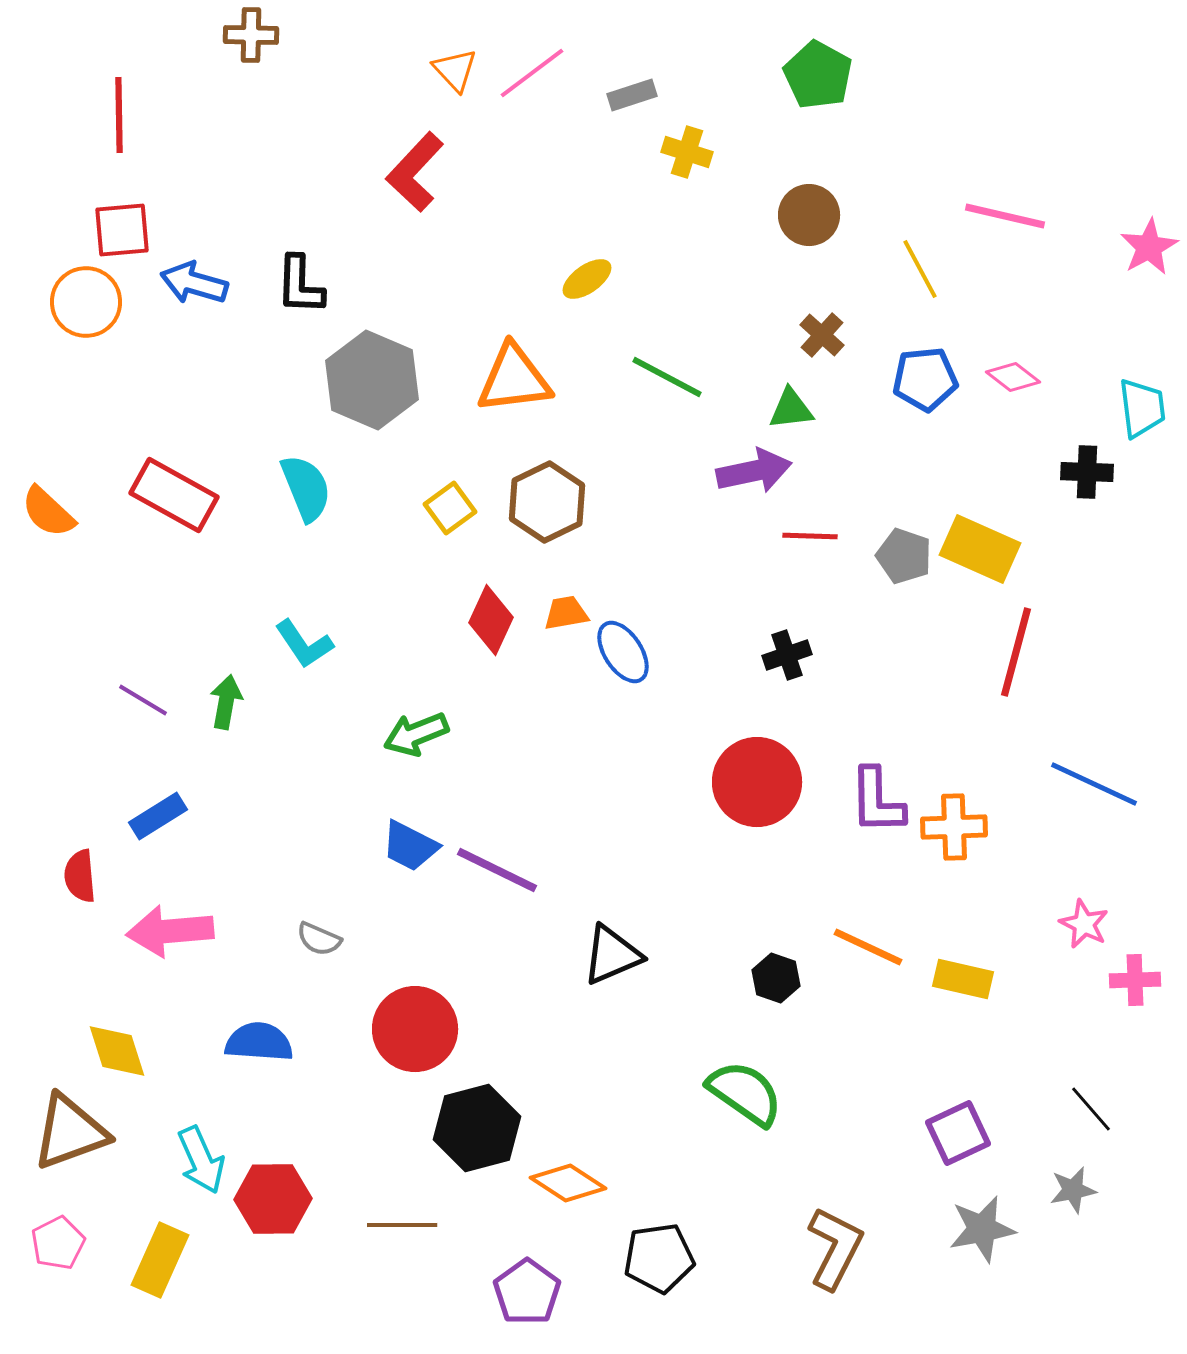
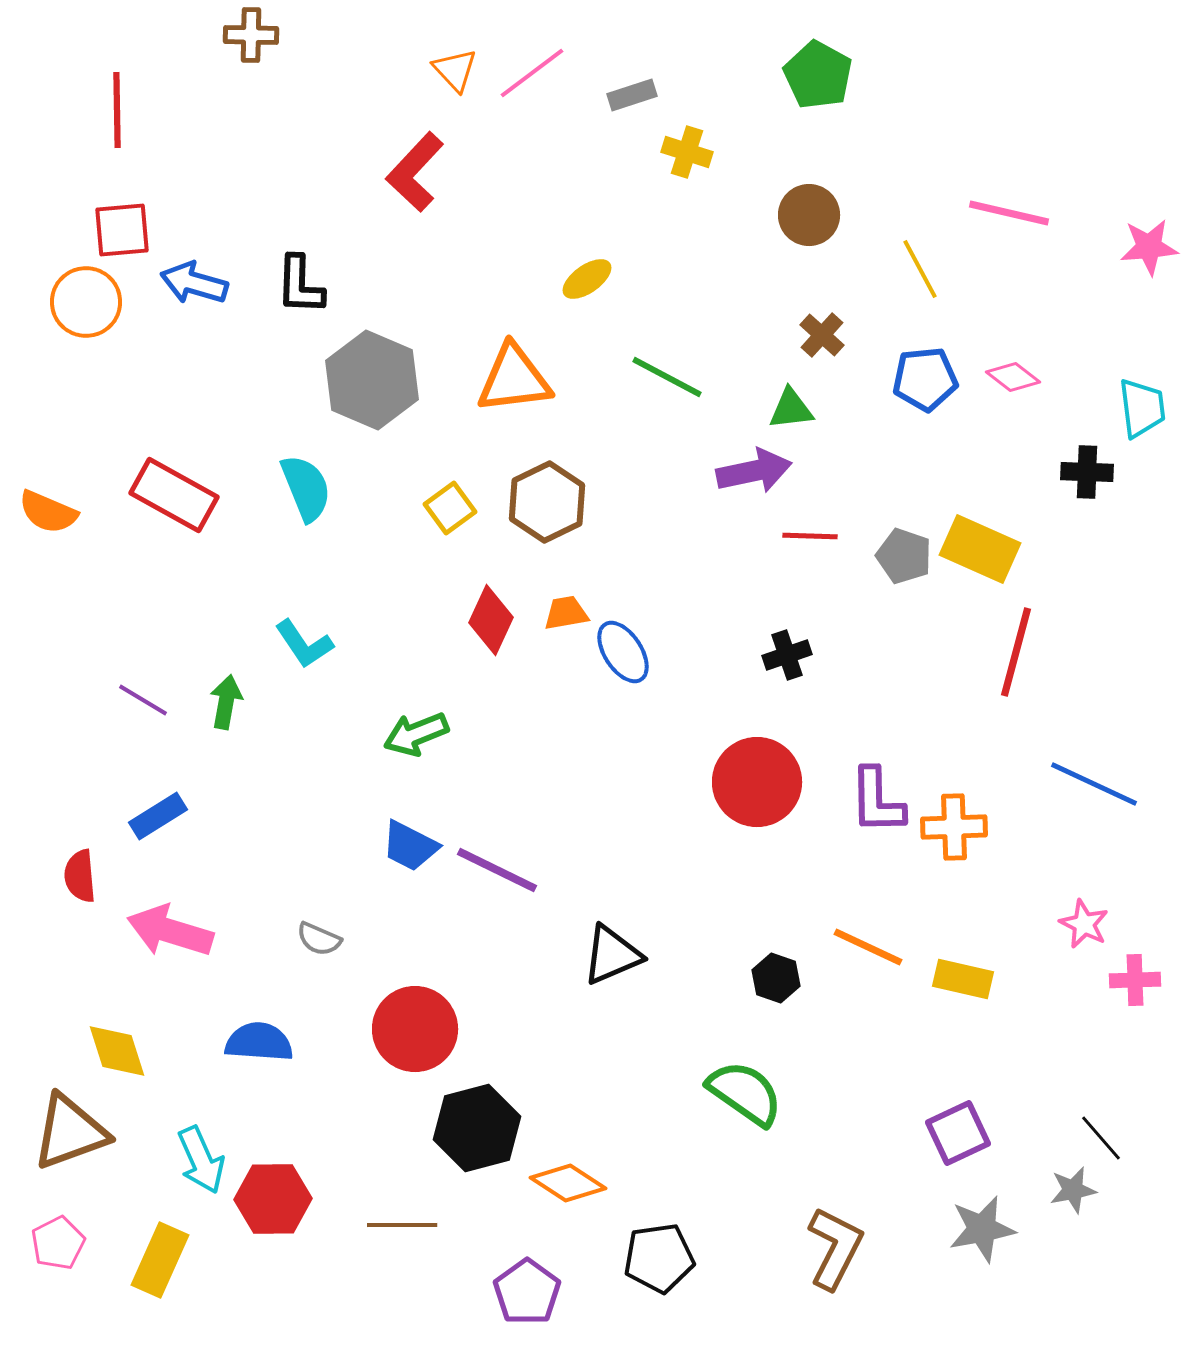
red line at (119, 115): moved 2 px left, 5 px up
pink line at (1005, 216): moved 4 px right, 3 px up
pink star at (1149, 247): rotated 24 degrees clockwise
orange semicircle at (48, 512): rotated 20 degrees counterclockwise
pink arrow at (170, 931): rotated 22 degrees clockwise
black line at (1091, 1109): moved 10 px right, 29 px down
